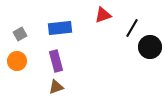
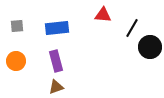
red triangle: rotated 24 degrees clockwise
blue rectangle: moved 3 px left
gray square: moved 3 px left, 8 px up; rotated 24 degrees clockwise
orange circle: moved 1 px left
